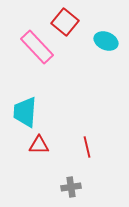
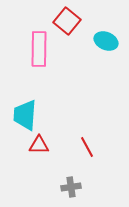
red square: moved 2 px right, 1 px up
pink rectangle: moved 2 px right, 2 px down; rotated 44 degrees clockwise
cyan trapezoid: moved 3 px down
red line: rotated 15 degrees counterclockwise
